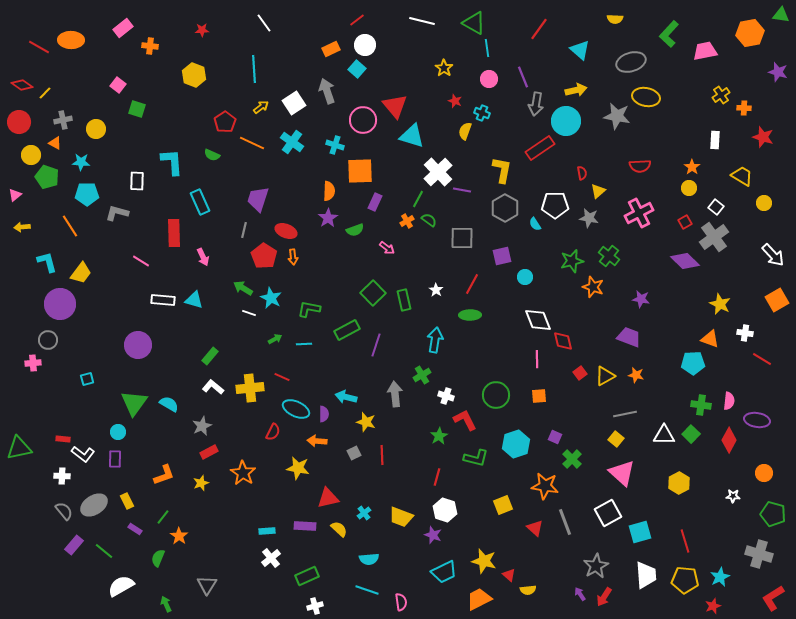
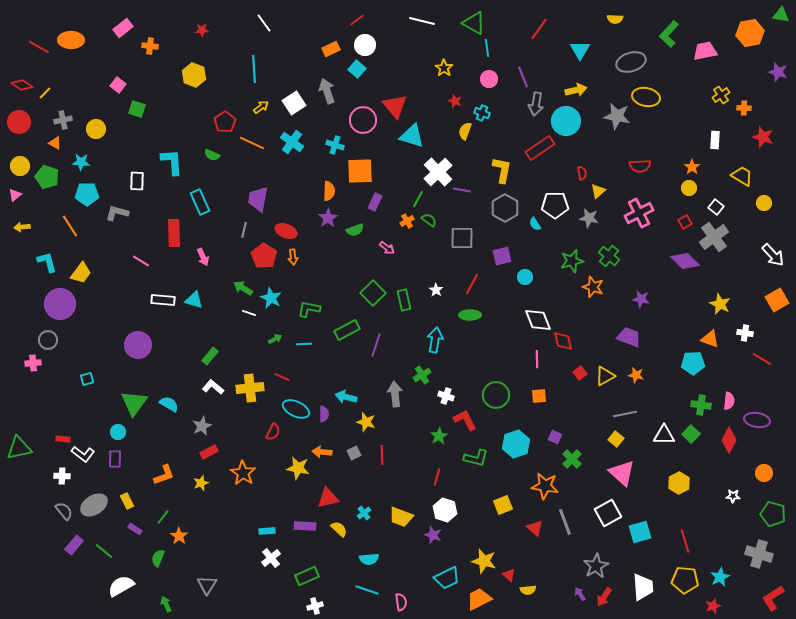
cyan triangle at (580, 50): rotated 20 degrees clockwise
yellow circle at (31, 155): moved 11 px left, 11 px down
purple trapezoid at (258, 199): rotated 8 degrees counterclockwise
orange arrow at (317, 441): moved 5 px right, 11 px down
cyan trapezoid at (444, 572): moved 3 px right, 6 px down
white trapezoid at (646, 575): moved 3 px left, 12 px down
